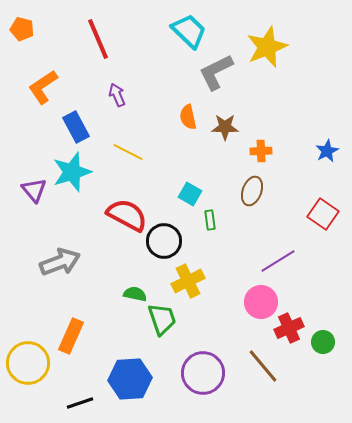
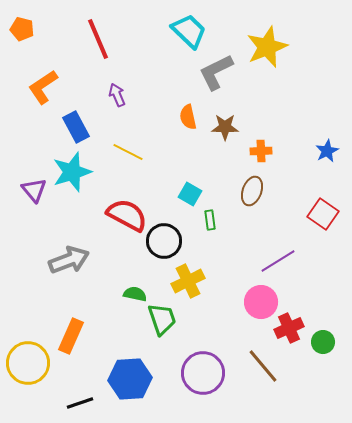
gray arrow: moved 9 px right, 2 px up
